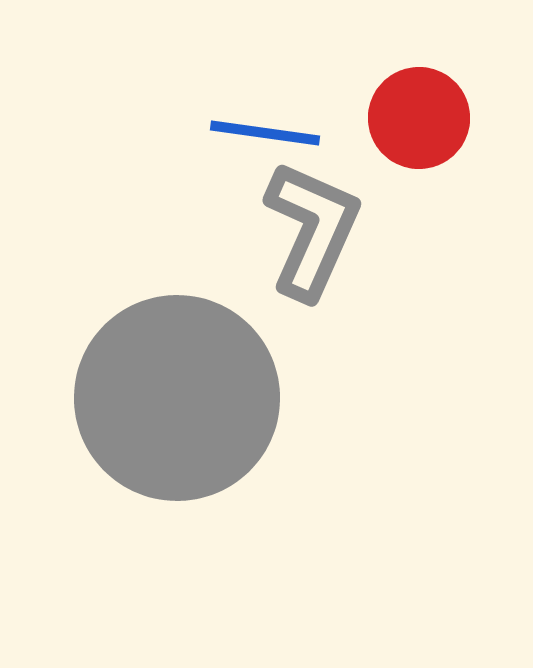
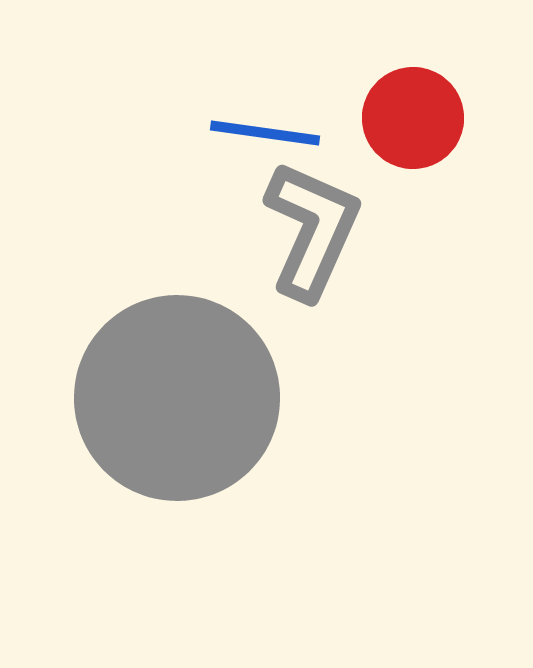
red circle: moved 6 px left
